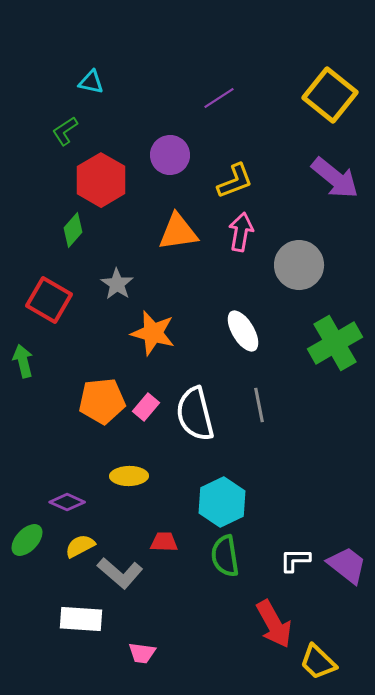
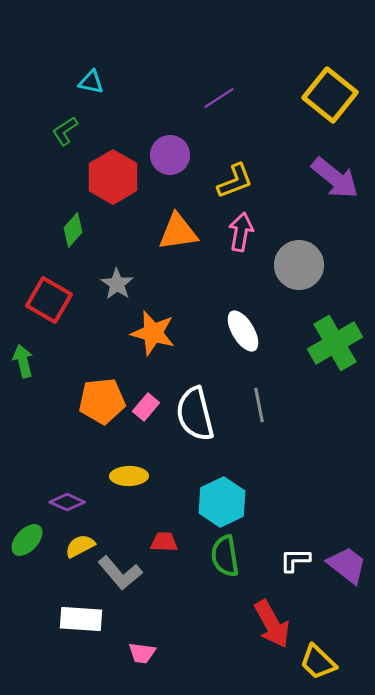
red hexagon: moved 12 px right, 3 px up
gray L-shape: rotated 9 degrees clockwise
red arrow: moved 2 px left
